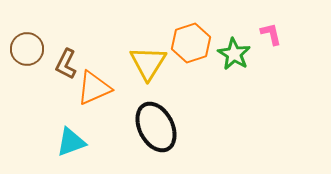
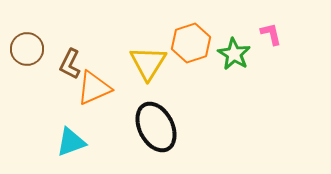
brown L-shape: moved 4 px right
